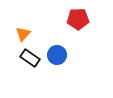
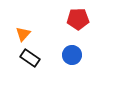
blue circle: moved 15 px right
